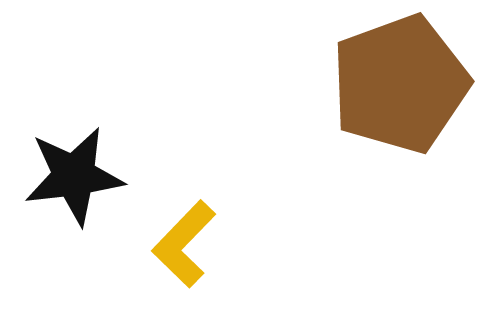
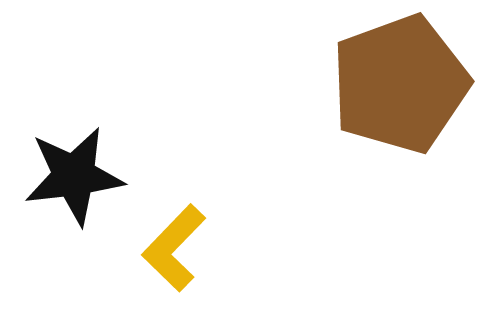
yellow L-shape: moved 10 px left, 4 px down
